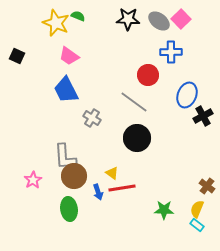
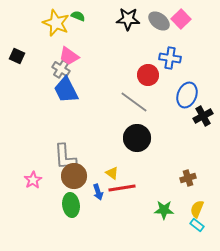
blue cross: moved 1 px left, 6 px down; rotated 10 degrees clockwise
gray cross: moved 31 px left, 49 px up
brown cross: moved 19 px left, 8 px up; rotated 35 degrees clockwise
green ellipse: moved 2 px right, 4 px up
